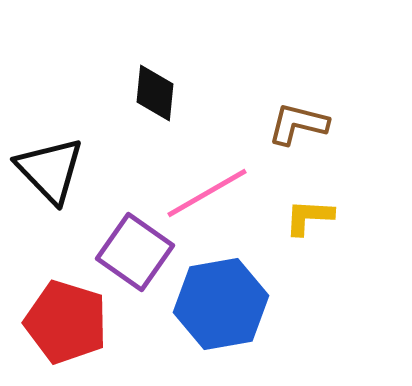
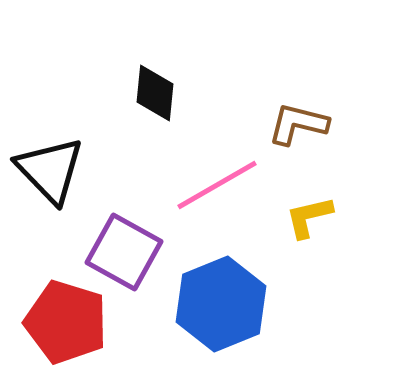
pink line: moved 10 px right, 8 px up
yellow L-shape: rotated 16 degrees counterclockwise
purple square: moved 11 px left; rotated 6 degrees counterclockwise
blue hexagon: rotated 12 degrees counterclockwise
